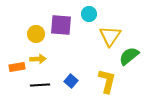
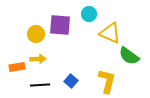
purple square: moved 1 px left
yellow triangle: moved 3 px up; rotated 40 degrees counterclockwise
green semicircle: rotated 105 degrees counterclockwise
